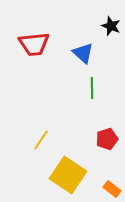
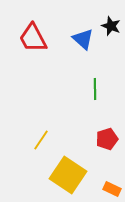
red trapezoid: moved 1 px left, 6 px up; rotated 68 degrees clockwise
blue triangle: moved 14 px up
green line: moved 3 px right, 1 px down
orange rectangle: rotated 12 degrees counterclockwise
